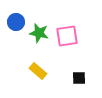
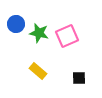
blue circle: moved 2 px down
pink square: rotated 15 degrees counterclockwise
